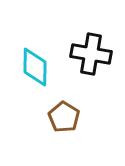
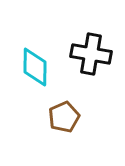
brown pentagon: rotated 16 degrees clockwise
